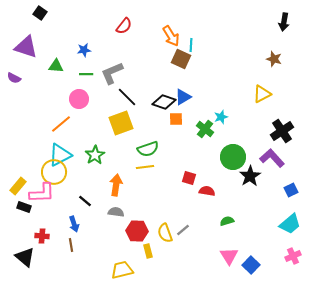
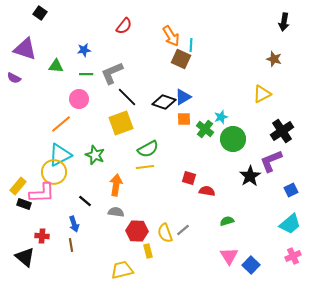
purple triangle at (26, 47): moved 1 px left, 2 px down
orange square at (176, 119): moved 8 px right
green semicircle at (148, 149): rotated 10 degrees counterclockwise
green star at (95, 155): rotated 18 degrees counterclockwise
green circle at (233, 157): moved 18 px up
purple L-shape at (272, 158): moved 1 px left, 3 px down; rotated 70 degrees counterclockwise
black rectangle at (24, 207): moved 3 px up
